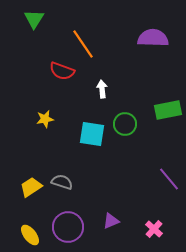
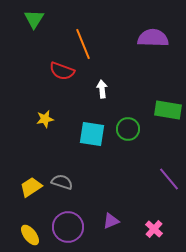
orange line: rotated 12 degrees clockwise
green rectangle: rotated 20 degrees clockwise
green circle: moved 3 px right, 5 px down
